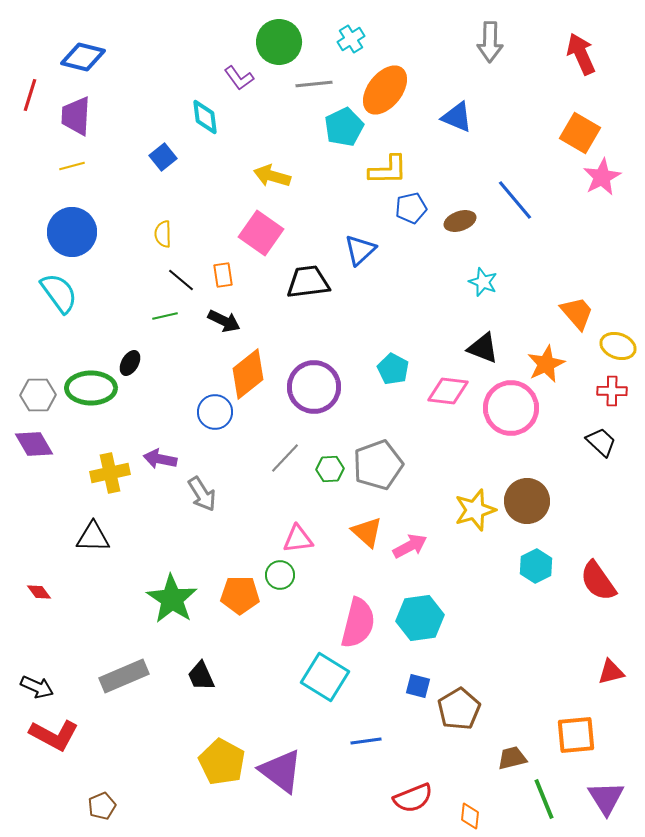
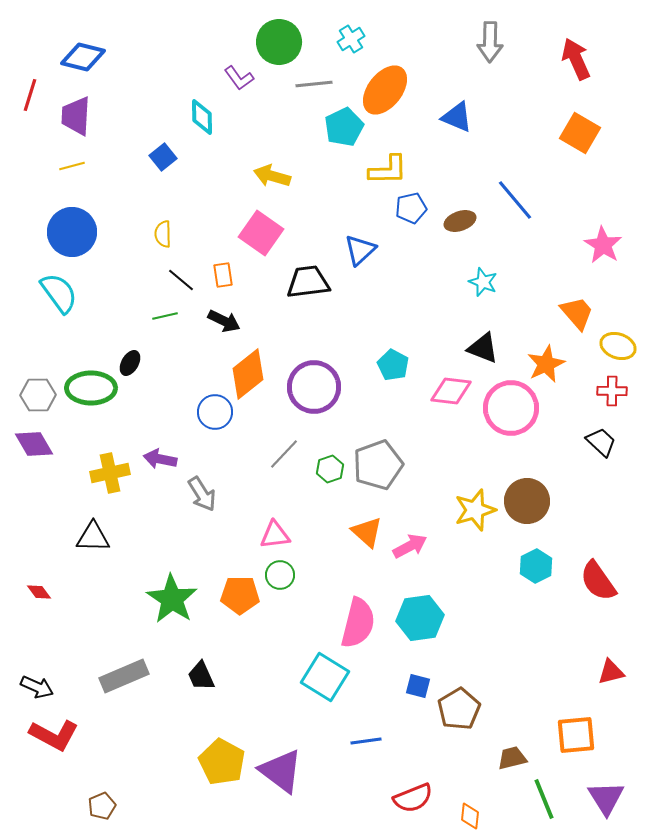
red arrow at (581, 54): moved 5 px left, 5 px down
cyan diamond at (205, 117): moved 3 px left; rotated 6 degrees clockwise
pink star at (602, 177): moved 1 px right, 68 px down; rotated 12 degrees counterclockwise
cyan pentagon at (393, 369): moved 4 px up
pink diamond at (448, 391): moved 3 px right
gray line at (285, 458): moved 1 px left, 4 px up
green hexagon at (330, 469): rotated 16 degrees counterclockwise
pink triangle at (298, 539): moved 23 px left, 4 px up
